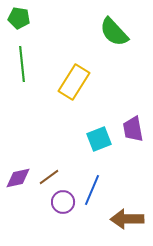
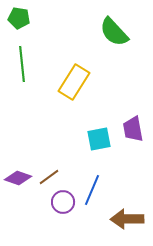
cyan square: rotated 10 degrees clockwise
purple diamond: rotated 32 degrees clockwise
